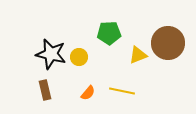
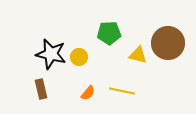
yellow triangle: rotated 36 degrees clockwise
brown rectangle: moved 4 px left, 1 px up
